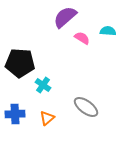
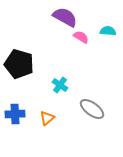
purple semicircle: rotated 70 degrees clockwise
pink semicircle: moved 1 px left, 1 px up
black pentagon: moved 1 px left, 1 px down; rotated 12 degrees clockwise
cyan cross: moved 17 px right
gray ellipse: moved 6 px right, 2 px down
